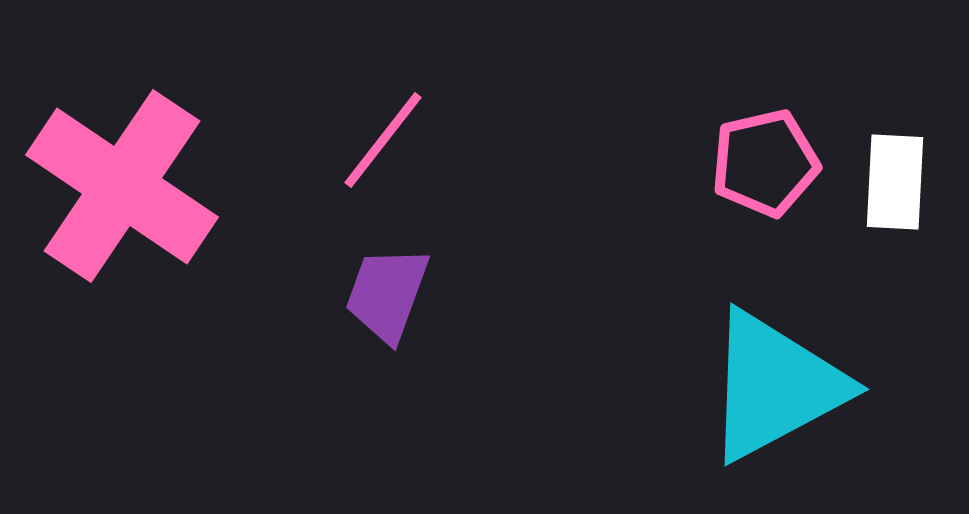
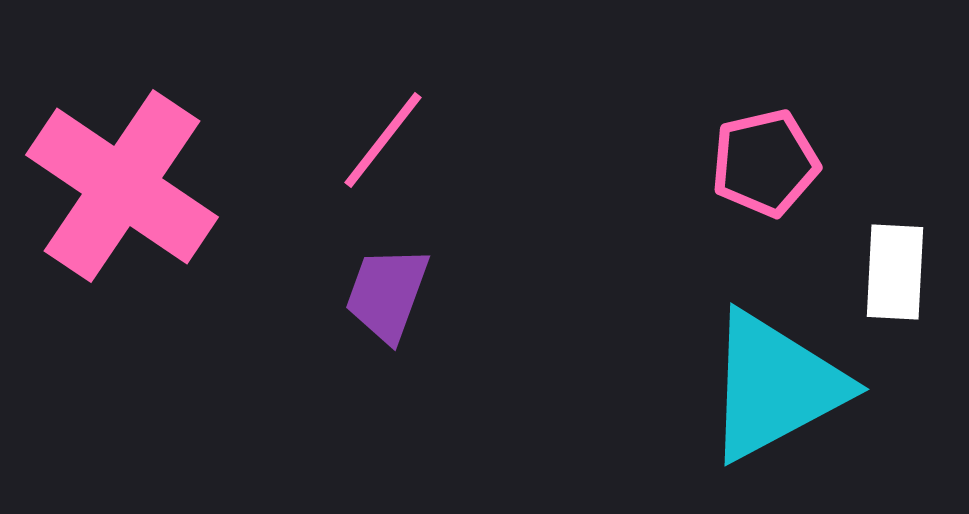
white rectangle: moved 90 px down
